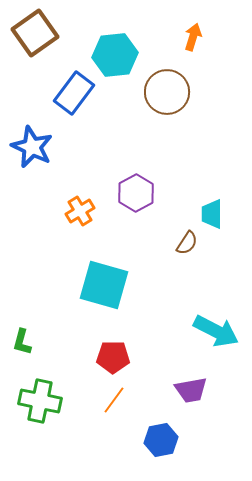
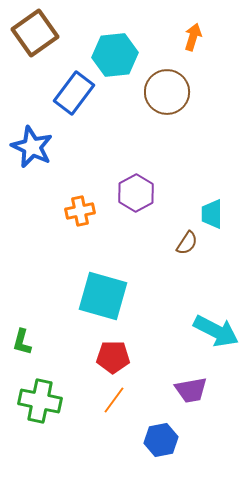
orange cross: rotated 20 degrees clockwise
cyan square: moved 1 px left, 11 px down
